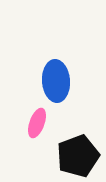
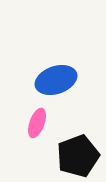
blue ellipse: moved 1 px up; rotated 75 degrees clockwise
